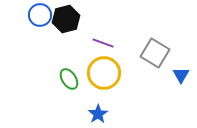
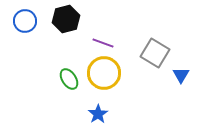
blue circle: moved 15 px left, 6 px down
